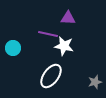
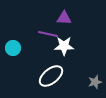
purple triangle: moved 4 px left
white star: rotated 12 degrees counterclockwise
white ellipse: rotated 15 degrees clockwise
